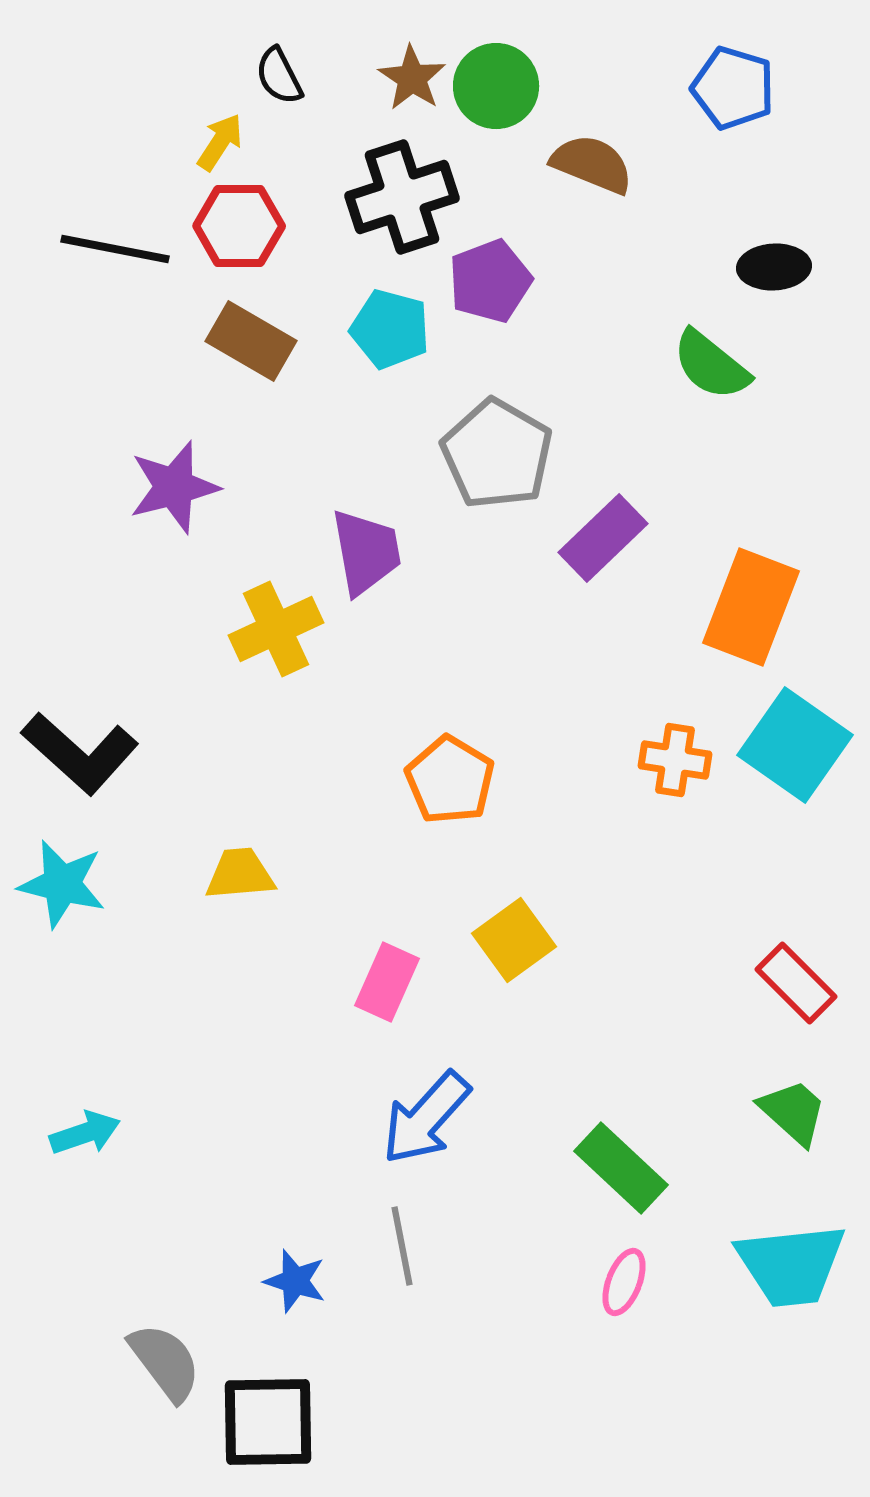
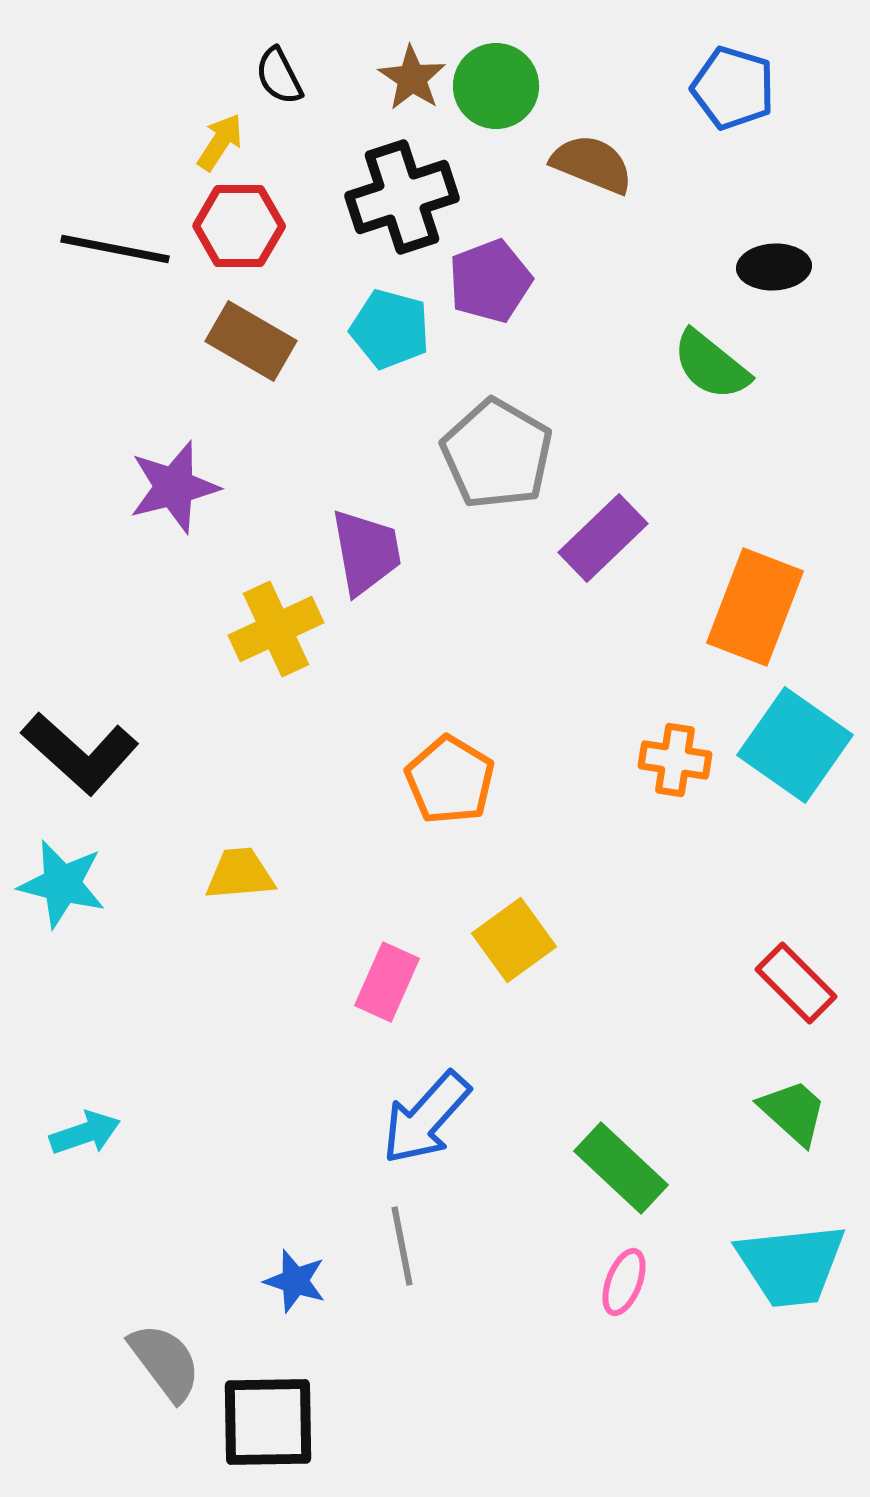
orange rectangle: moved 4 px right
